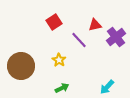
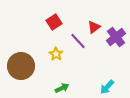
red triangle: moved 1 px left, 2 px down; rotated 24 degrees counterclockwise
purple line: moved 1 px left, 1 px down
yellow star: moved 3 px left, 6 px up
